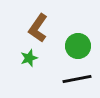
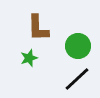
brown L-shape: rotated 36 degrees counterclockwise
black line: rotated 32 degrees counterclockwise
